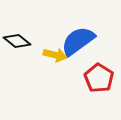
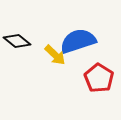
blue semicircle: rotated 18 degrees clockwise
yellow arrow: rotated 30 degrees clockwise
